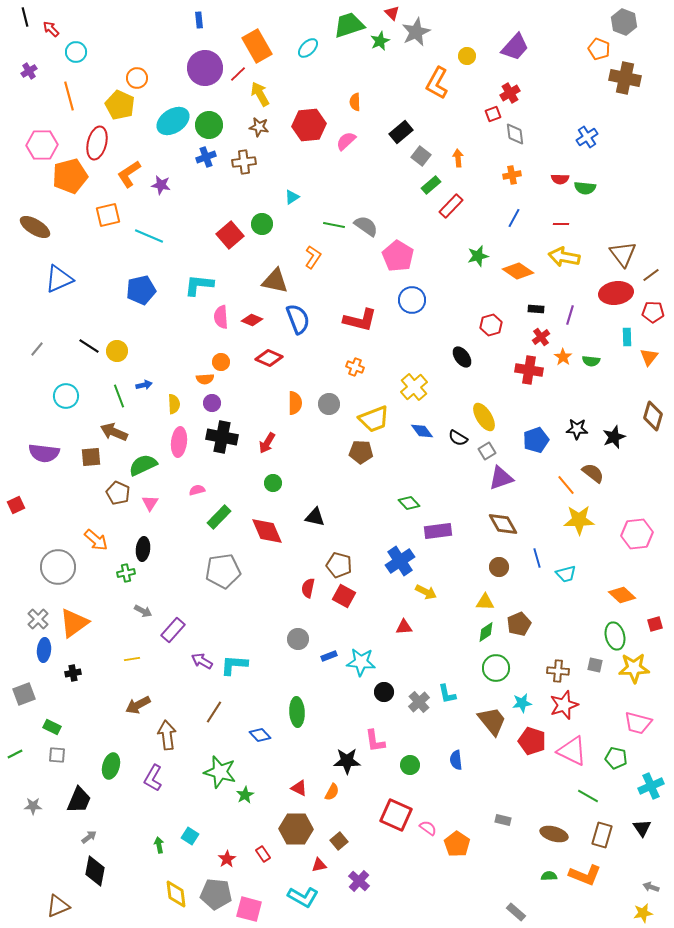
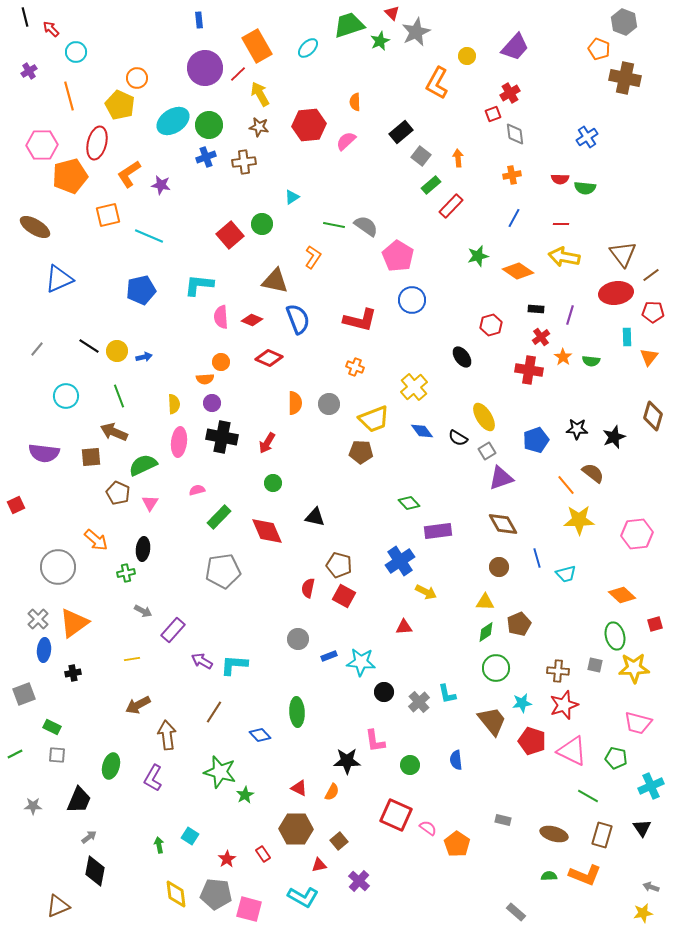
blue arrow at (144, 385): moved 28 px up
